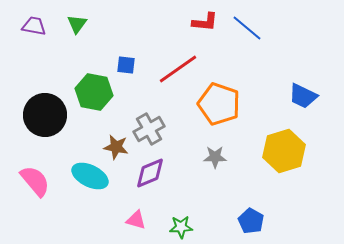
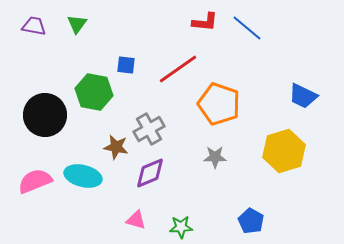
cyan ellipse: moved 7 px left; rotated 12 degrees counterclockwise
pink semicircle: rotated 72 degrees counterclockwise
